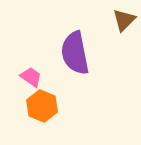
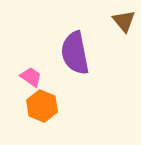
brown triangle: moved 1 px down; rotated 25 degrees counterclockwise
